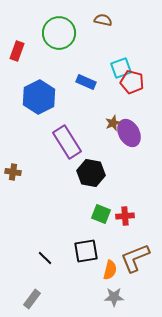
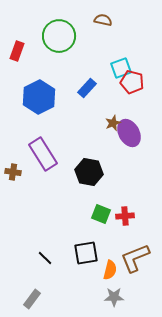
green circle: moved 3 px down
blue rectangle: moved 1 px right, 6 px down; rotated 72 degrees counterclockwise
purple rectangle: moved 24 px left, 12 px down
black hexagon: moved 2 px left, 1 px up
black square: moved 2 px down
